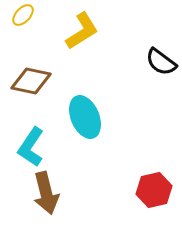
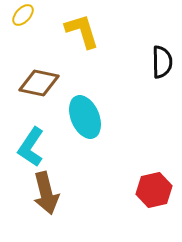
yellow L-shape: rotated 75 degrees counterclockwise
black semicircle: moved 1 px right; rotated 128 degrees counterclockwise
brown diamond: moved 8 px right, 2 px down
